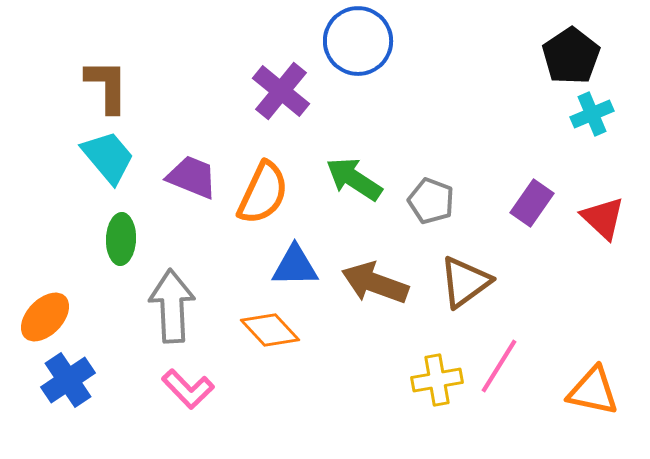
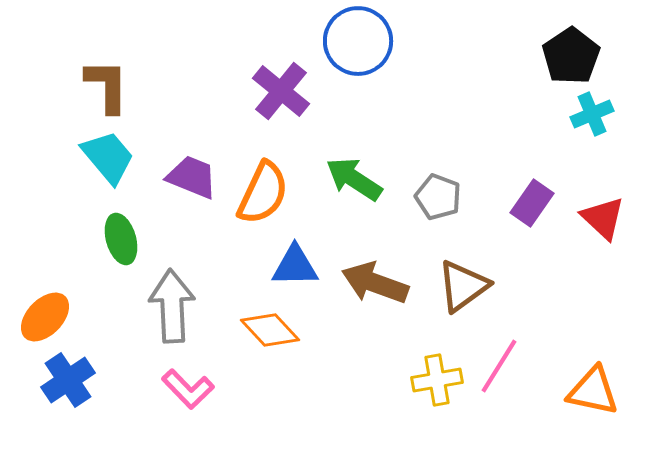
gray pentagon: moved 7 px right, 4 px up
green ellipse: rotated 18 degrees counterclockwise
brown triangle: moved 2 px left, 4 px down
